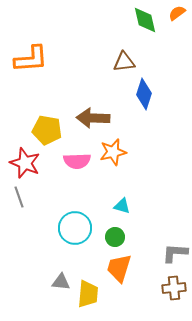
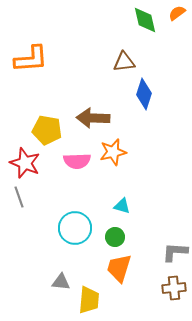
gray L-shape: moved 1 px up
yellow trapezoid: moved 1 px right, 6 px down
